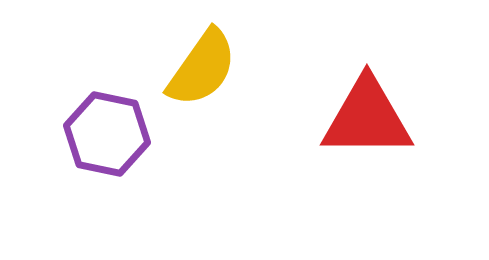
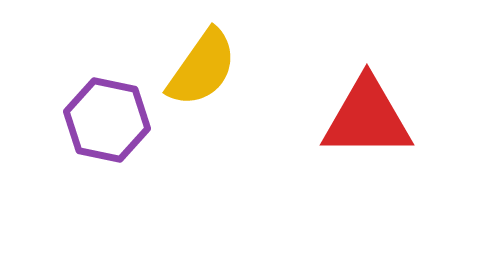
purple hexagon: moved 14 px up
